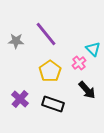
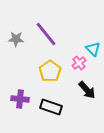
gray star: moved 2 px up
purple cross: rotated 36 degrees counterclockwise
black rectangle: moved 2 px left, 3 px down
